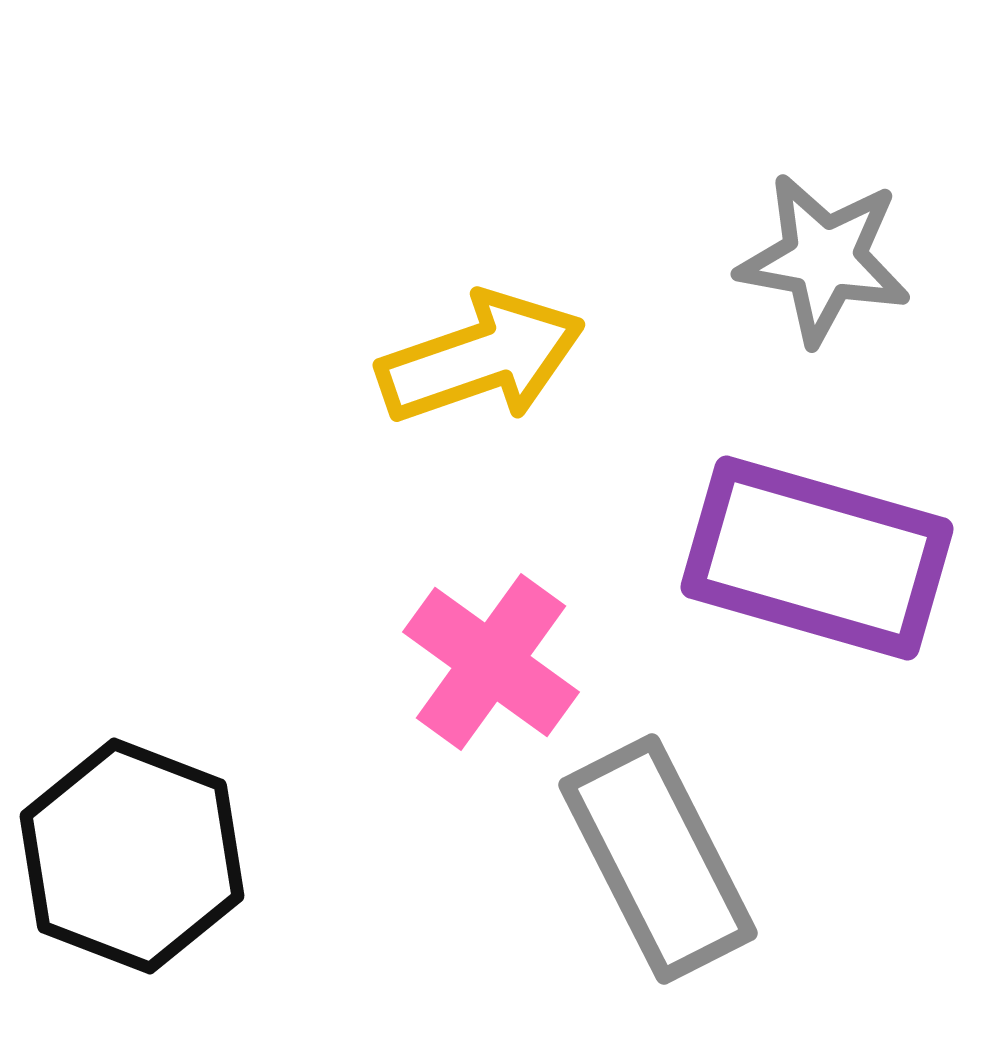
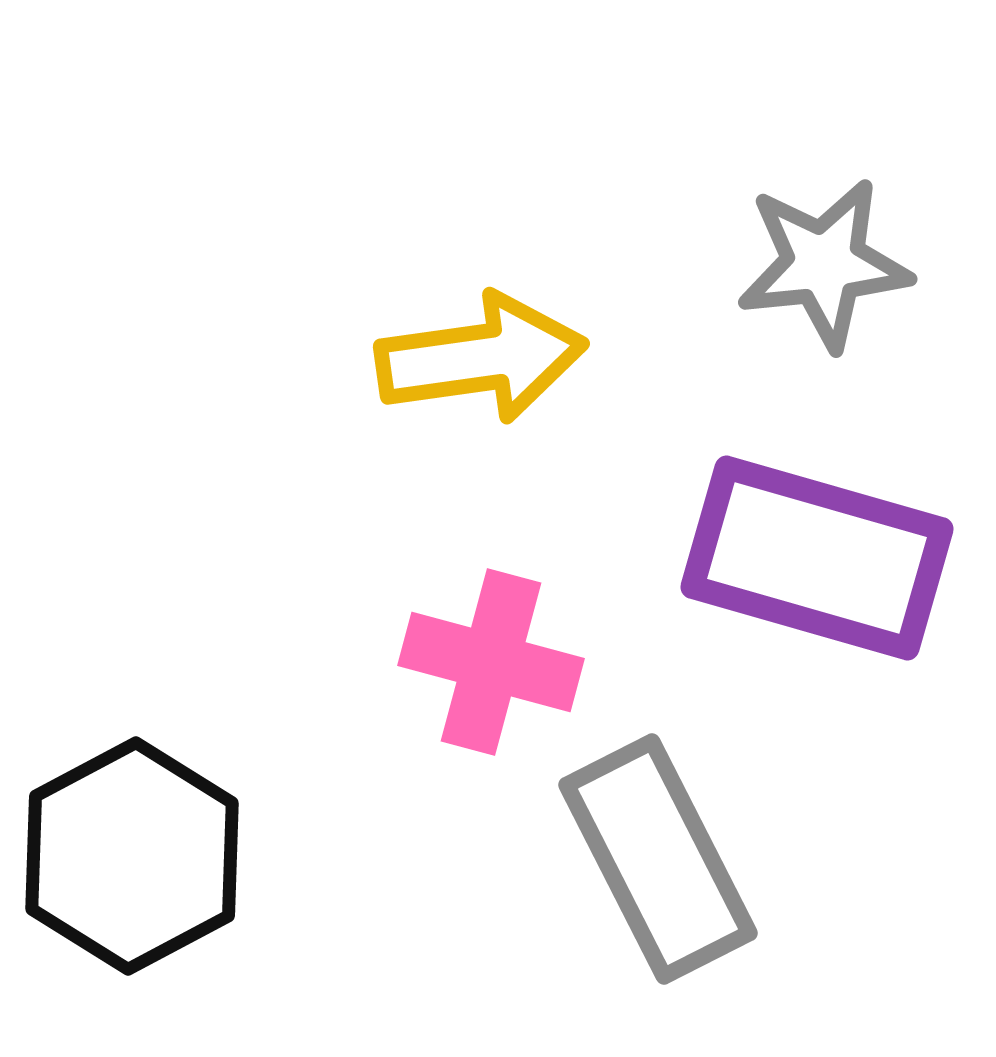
gray star: moved 5 px down; rotated 16 degrees counterclockwise
yellow arrow: rotated 11 degrees clockwise
pink cross: rotated 21 degrees counterclockwise
black hexagon: rotated 11 degrees clockwise
